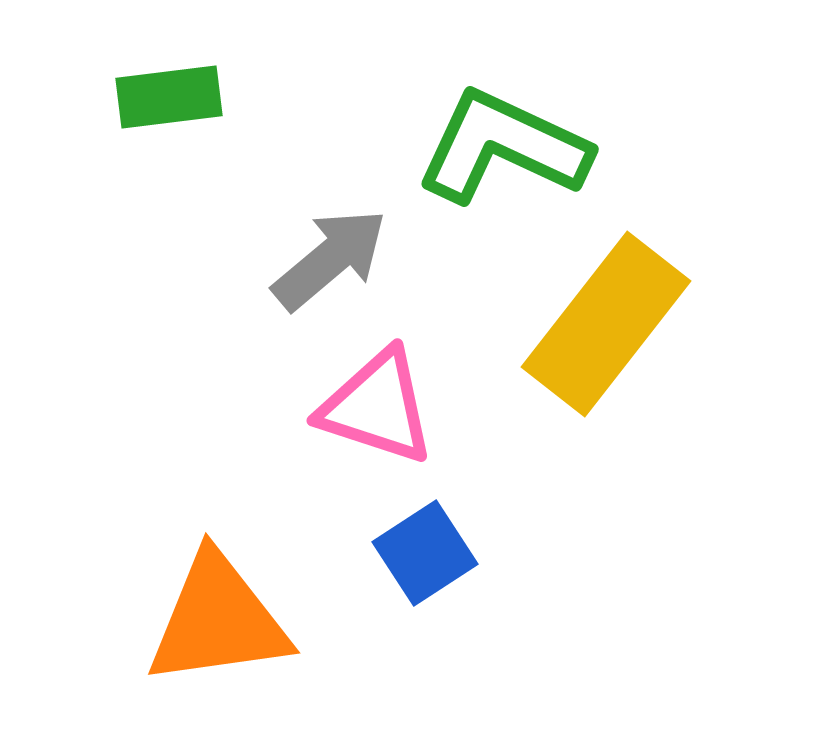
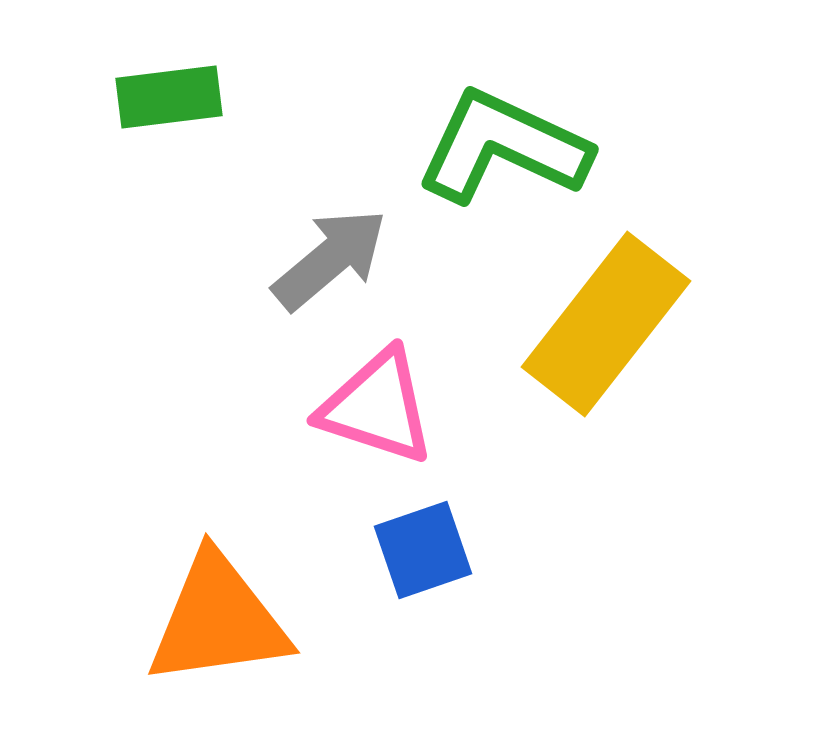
blue square: moved 2 px left, 3 px up; rotated 14 degrees clockwise
